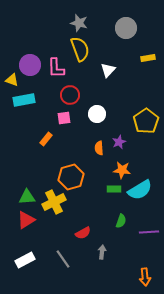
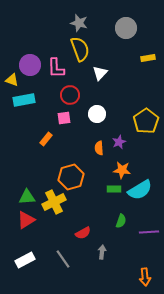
white triangle: moved 8 px left, 3 px down
